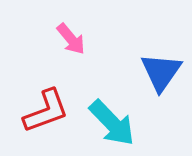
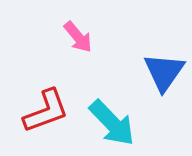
pink arrow: moved 7 px right, 2 px up
blue triangle: moved 3 px right
